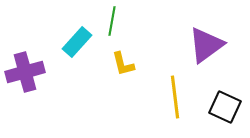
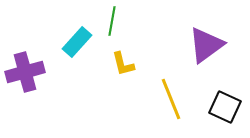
yellow line: moved 4 px left, 2 px down; rotated 15 degrees counterclockwise
